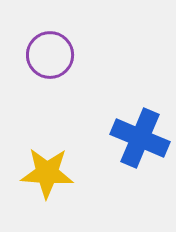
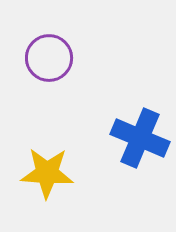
purple circle: moved 1 px left, 3 px down
